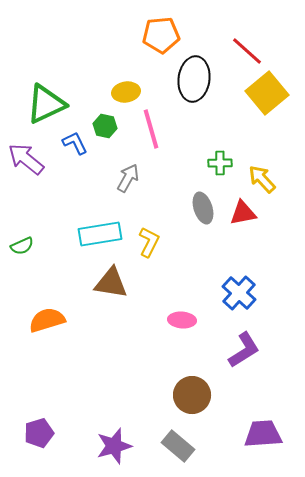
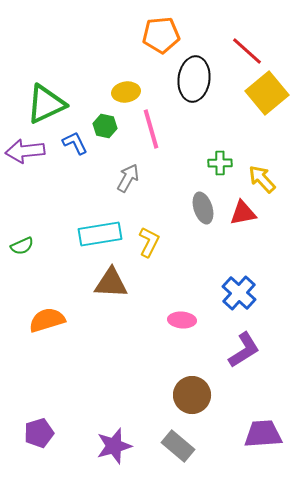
purple arrow: moved 1 px left, 8 px up; rotated 45 degrees counterclockwise
brown triangle: rotated 6 degrees counterclockwise
